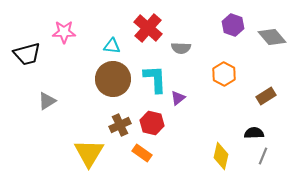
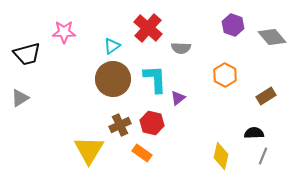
cyan triangle: rotated 42 degrees counterclockwise
orange hexagon: moved 1 px right, 1 px down
gray triangle: moved 27 px left, 3 px up
yellow triangle: moved 3 px up
